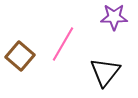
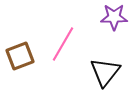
brown square: rotated 28 degrees clockwise
